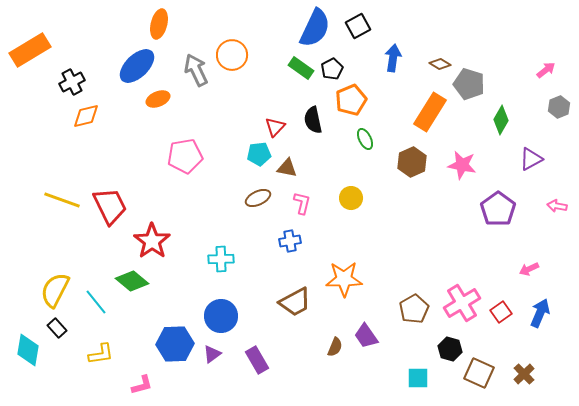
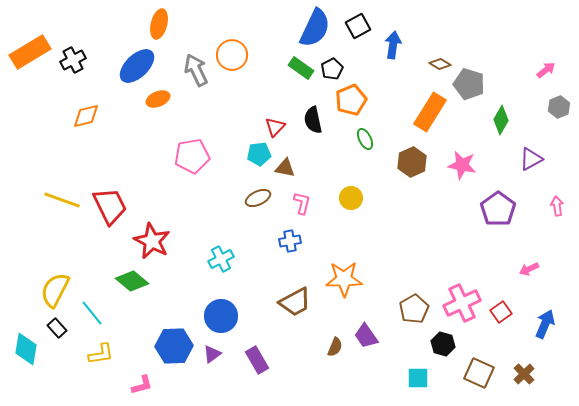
orange rectangle at (30, 50): moved 2 px down
blue arrow at (393, 58): moved 13 px up
black cross at (72, 82): moved 1 px right, 22 px up
pink pentagon at (185, 156): moved 7 px right
brown triangle at (287, 168): moved 2 px left
pink arrow at (557, 206): rotated 72 degrees clockwise
red star at (152, 241): rotated 9 degrees counterclockwise
cyan cross at (221, 259): rotated 25 degrees counterclockwise
cyan line at (96, 302): moved 4 px left, 11 px down
pink cross at (462, 303): rotated 6 degrees clockwise
blue arrow at (540, 313): moved 5 px right, 11 px down
blue hexagon at (175, 344): moved 1 px left, 2 px down
black hexagon at (450, 349): moved 7 px left, 5 px up
cyan diamond at (28, 350): moved 2 px left, 1 px up
